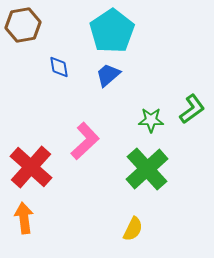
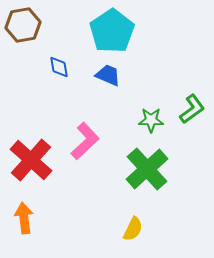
blue trapezoid: rotated 64 degrees clockwise
red cross: moved 7 px up
